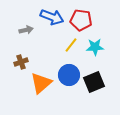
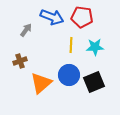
red pentagon: moved 1 px right, 3 px up
gray arrow: rotated 40 degrees counterclockwise
yellow line: rotated 35 degrees counterclockwise
brown cross: moved 1 px left, 1 px up
